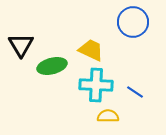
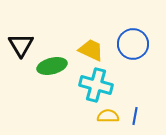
blue circle: moved 22 px down
cyan cross: rotated 12 degrees clockwise
blue line: moved 24 px down; rotated 66 degrees clockwise
